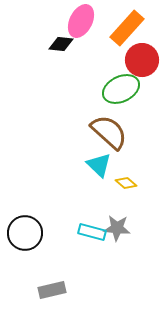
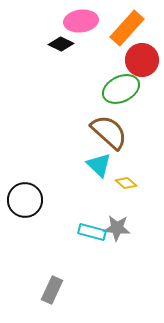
pink ellipse: rotated 56 degrees clockwise
black diamond: rotated 20 degrees clockwise
black circle: moved 33 px up
gray rectangle: rotated 52 degrees counterclockwise
